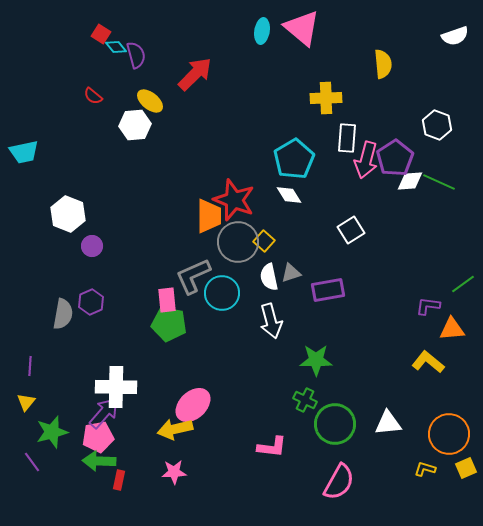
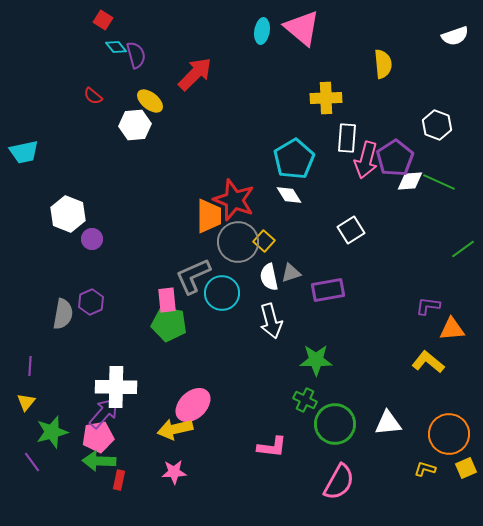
red square at (101, 34): moved 2 px right, 14 px up
purple circle at (92, 246): moved 7 px up
green line at (463, 284): moved 35 px up
